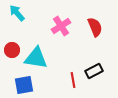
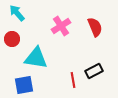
red circle: moved 11 px up
